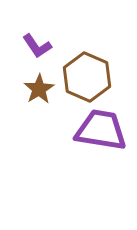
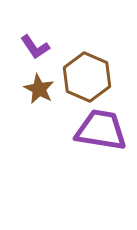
purple L-shape: moved 2 px left, 1 px down
brown star: rotated 12 degrees counterclockwise
